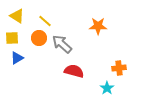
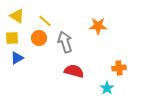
gray arrow: moved 3 px right, 2 px up; rotated 30 degrees clockwise
